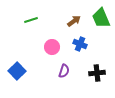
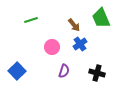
brown arrow: moved 4 px down; rotated 88 degrees clockwise
blue cross: rotated 32 degrees clockwise
black cross: rotated 21 degrees clockwise
